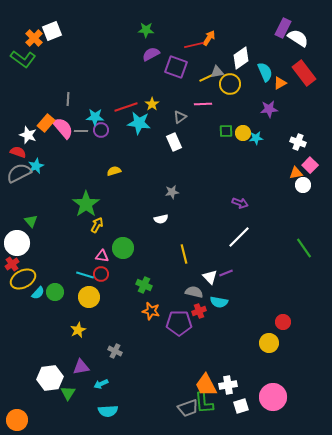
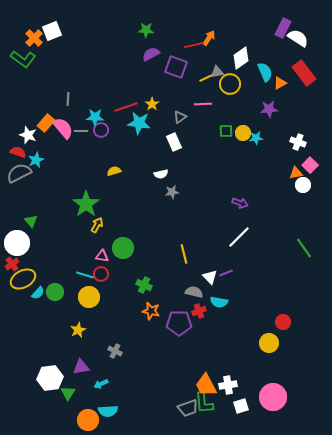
cyan star at (36, 166): moved 6 px up
white semicircle at (161, 219): moved 45 px up
orange circle at (17, 420): moved 71 px right
